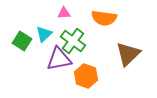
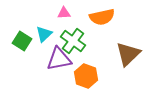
orange semicircle: moved 2 px left, 1 px up; rotated 20 degrees counterclockwise
